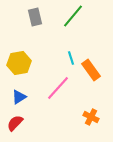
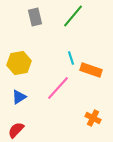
orange rectangle: rotated 35 degrees counterclockwise
orange cross: moved 2 px right, 1 px down
red semicircle: moved 1 px right, 7 px down
